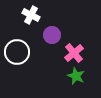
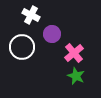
purple circle: moved 1 px up
white circle: moved 5 px right, 5 px up
